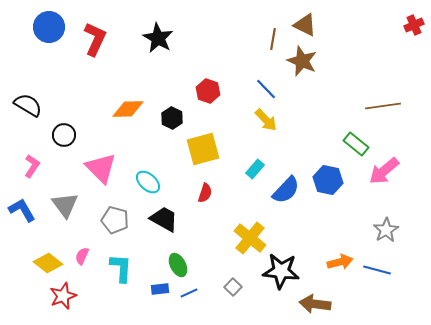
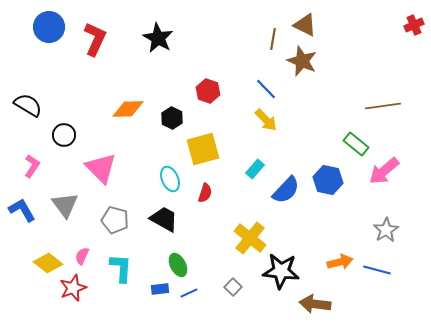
cyan ellipse at (148, 182): moved 22 px right, 3 px up; rotated 25 degrees clockwise
red star at (63, 296): moved 10 px right, 8 px up
